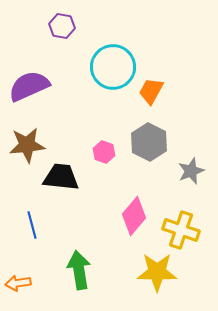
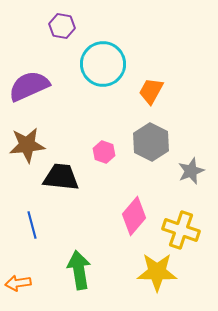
cyan circle: moved 10 px left, 3 px up
gray hexagon: moved 2 px right
